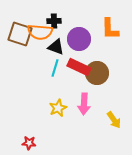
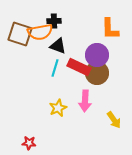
orange semicircle: rotated 15 degrees counterclockwise
purple circle: moved 18 px right, 16 px down
black triangle: moved 2 px right, 1 px up
pink arrow: moved 1 px right, 3 px up
